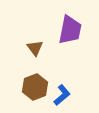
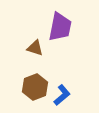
purple trapezoid: moved 10 px left, 3 px up
brown triangle: rotated 36 degrees counterclockwise
